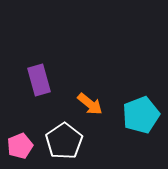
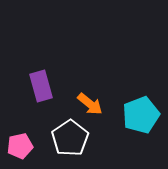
purple rectangle: moved 2 px right, 6 px down
white pentagon: moved 6 px right, 3 px up
pink pentagon: rotated 10 degrees clockwise
